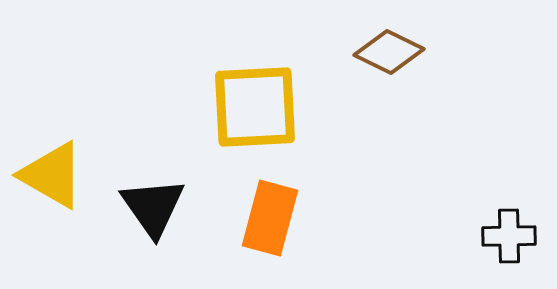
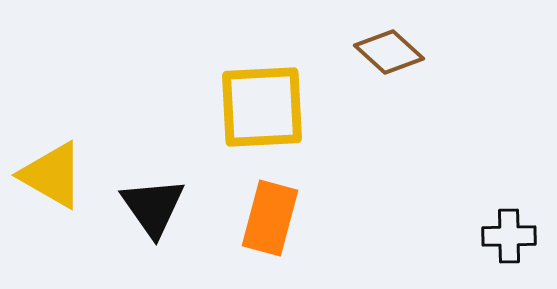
brown diamond: rotated 16 degrees clockwise
yellow square: moved 7 px right
